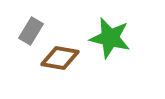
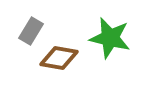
brown diamond: moved 1 px left
